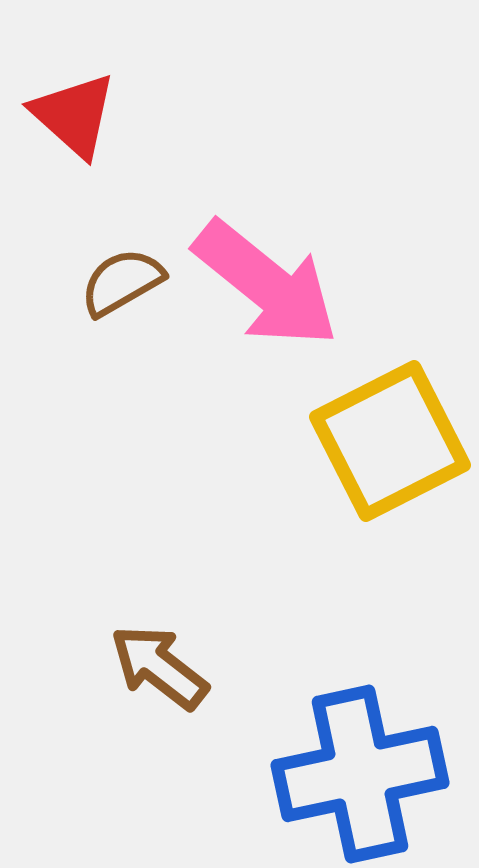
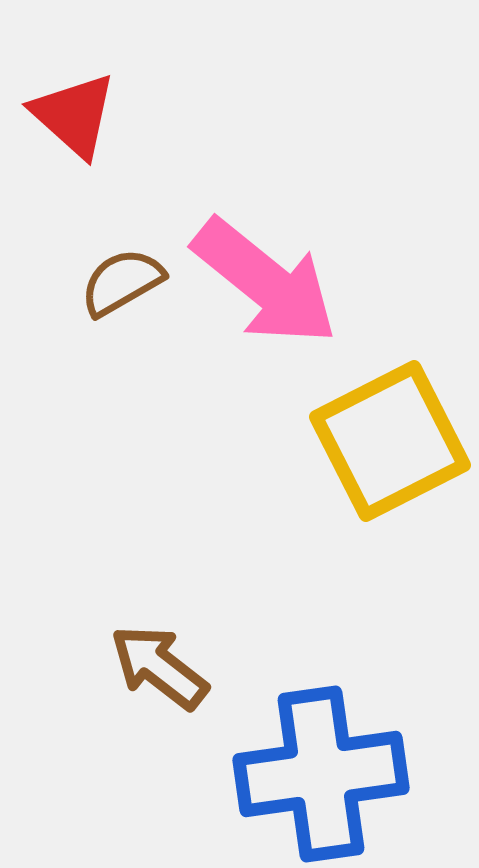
pink arrow: moved 1 px left, 2 px up
blue cross: moved 39 px left; rotated 4 degrees clockwise
